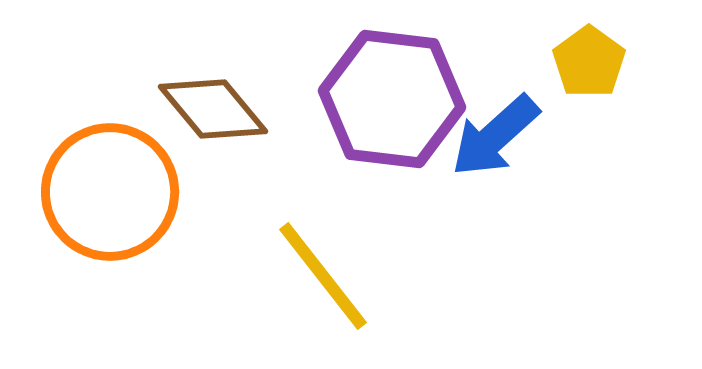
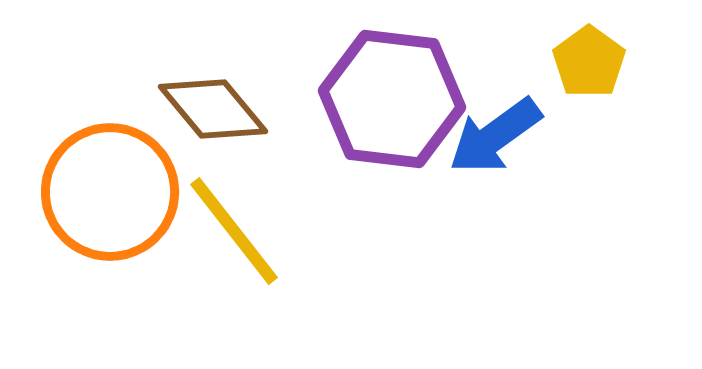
blue arrow: rotated 6 degrees clockwise
yellow line: moved 89 px left, 45 px up
